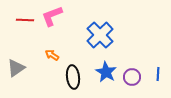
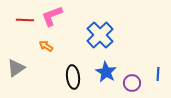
orange arrow: moved 6 px left, 9 px up
purple circle: moved 6 px down
